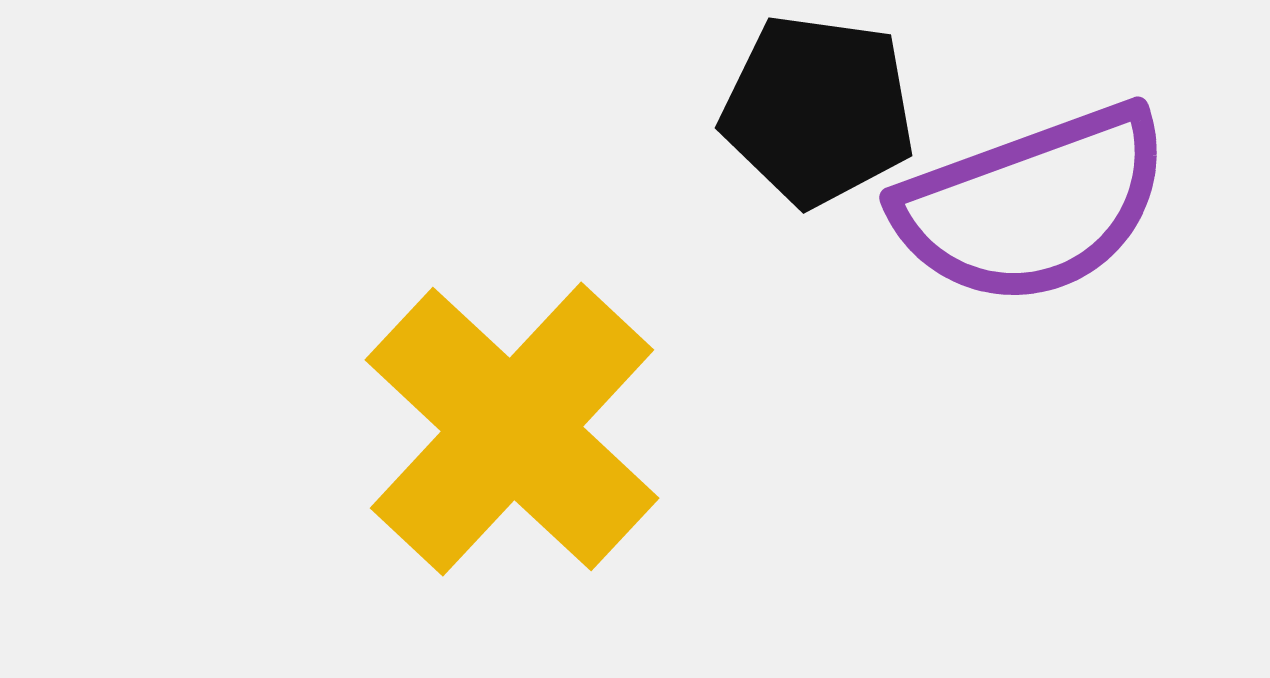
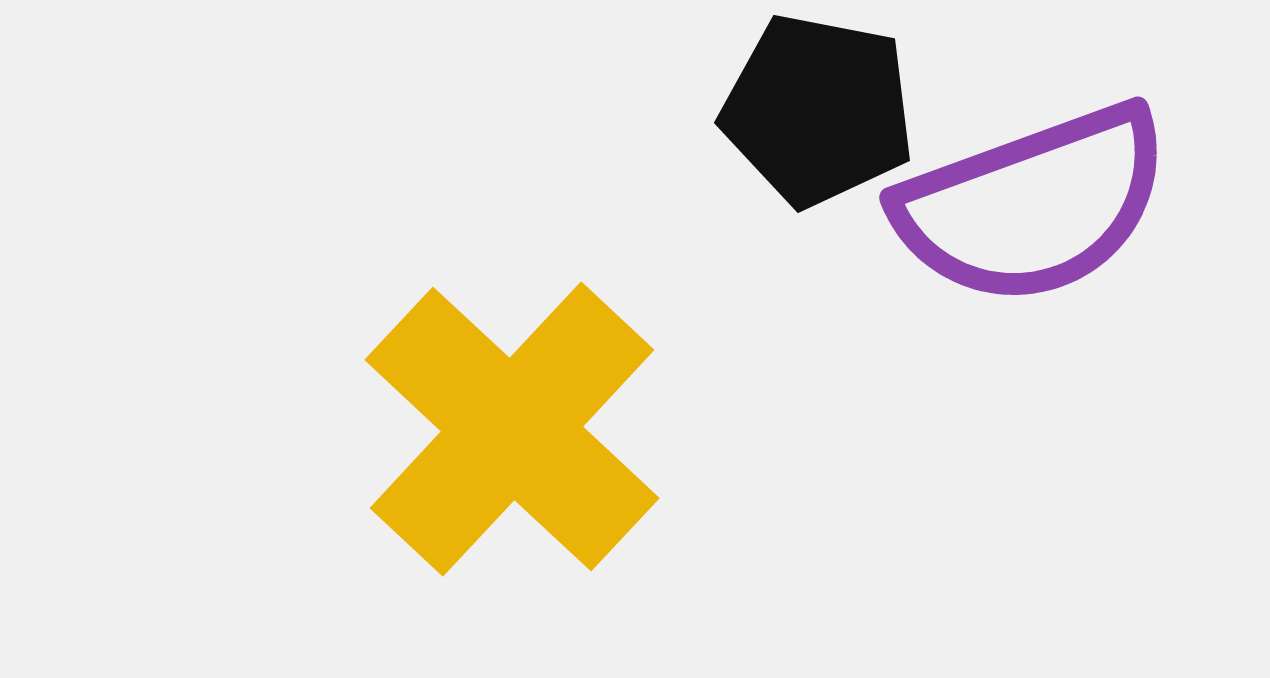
black pentagon: rotated 3 degrees clockwise
